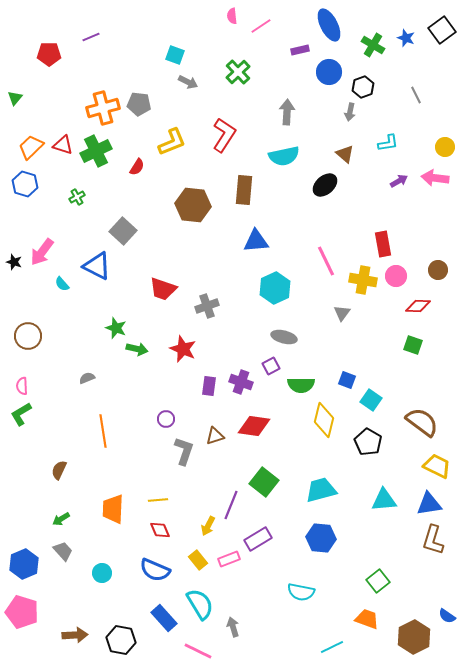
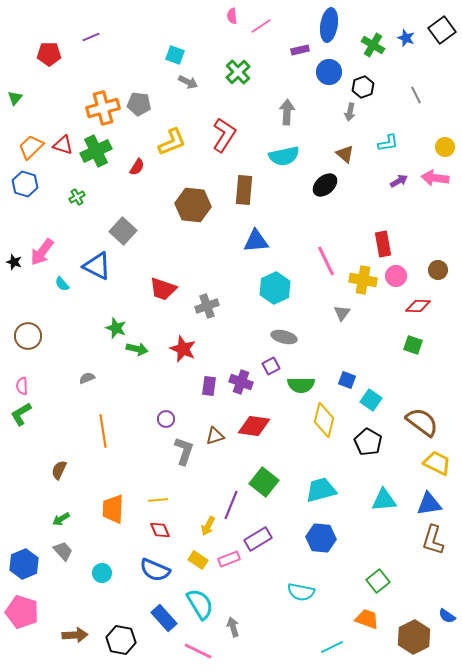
blue ellipse at (329, 25): rotated 36 degrees clockwise
yellow trapezoid at (437, 466): moved 3 px up
yellow rectangle at (198, 560): rotated 18 degrees counterclockwise
